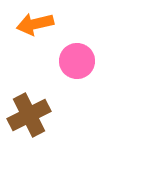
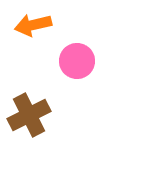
orange arrow: moved 2 px left, 1 px down
